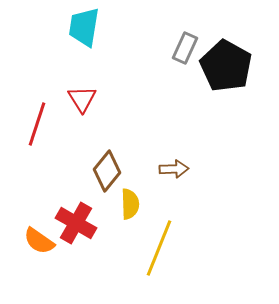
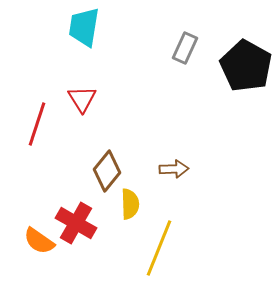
black pentagon: moved 20 px right
